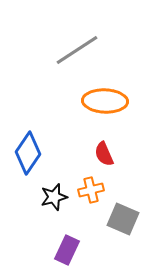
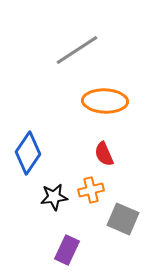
black star: rotated 8 degrees clockwise
